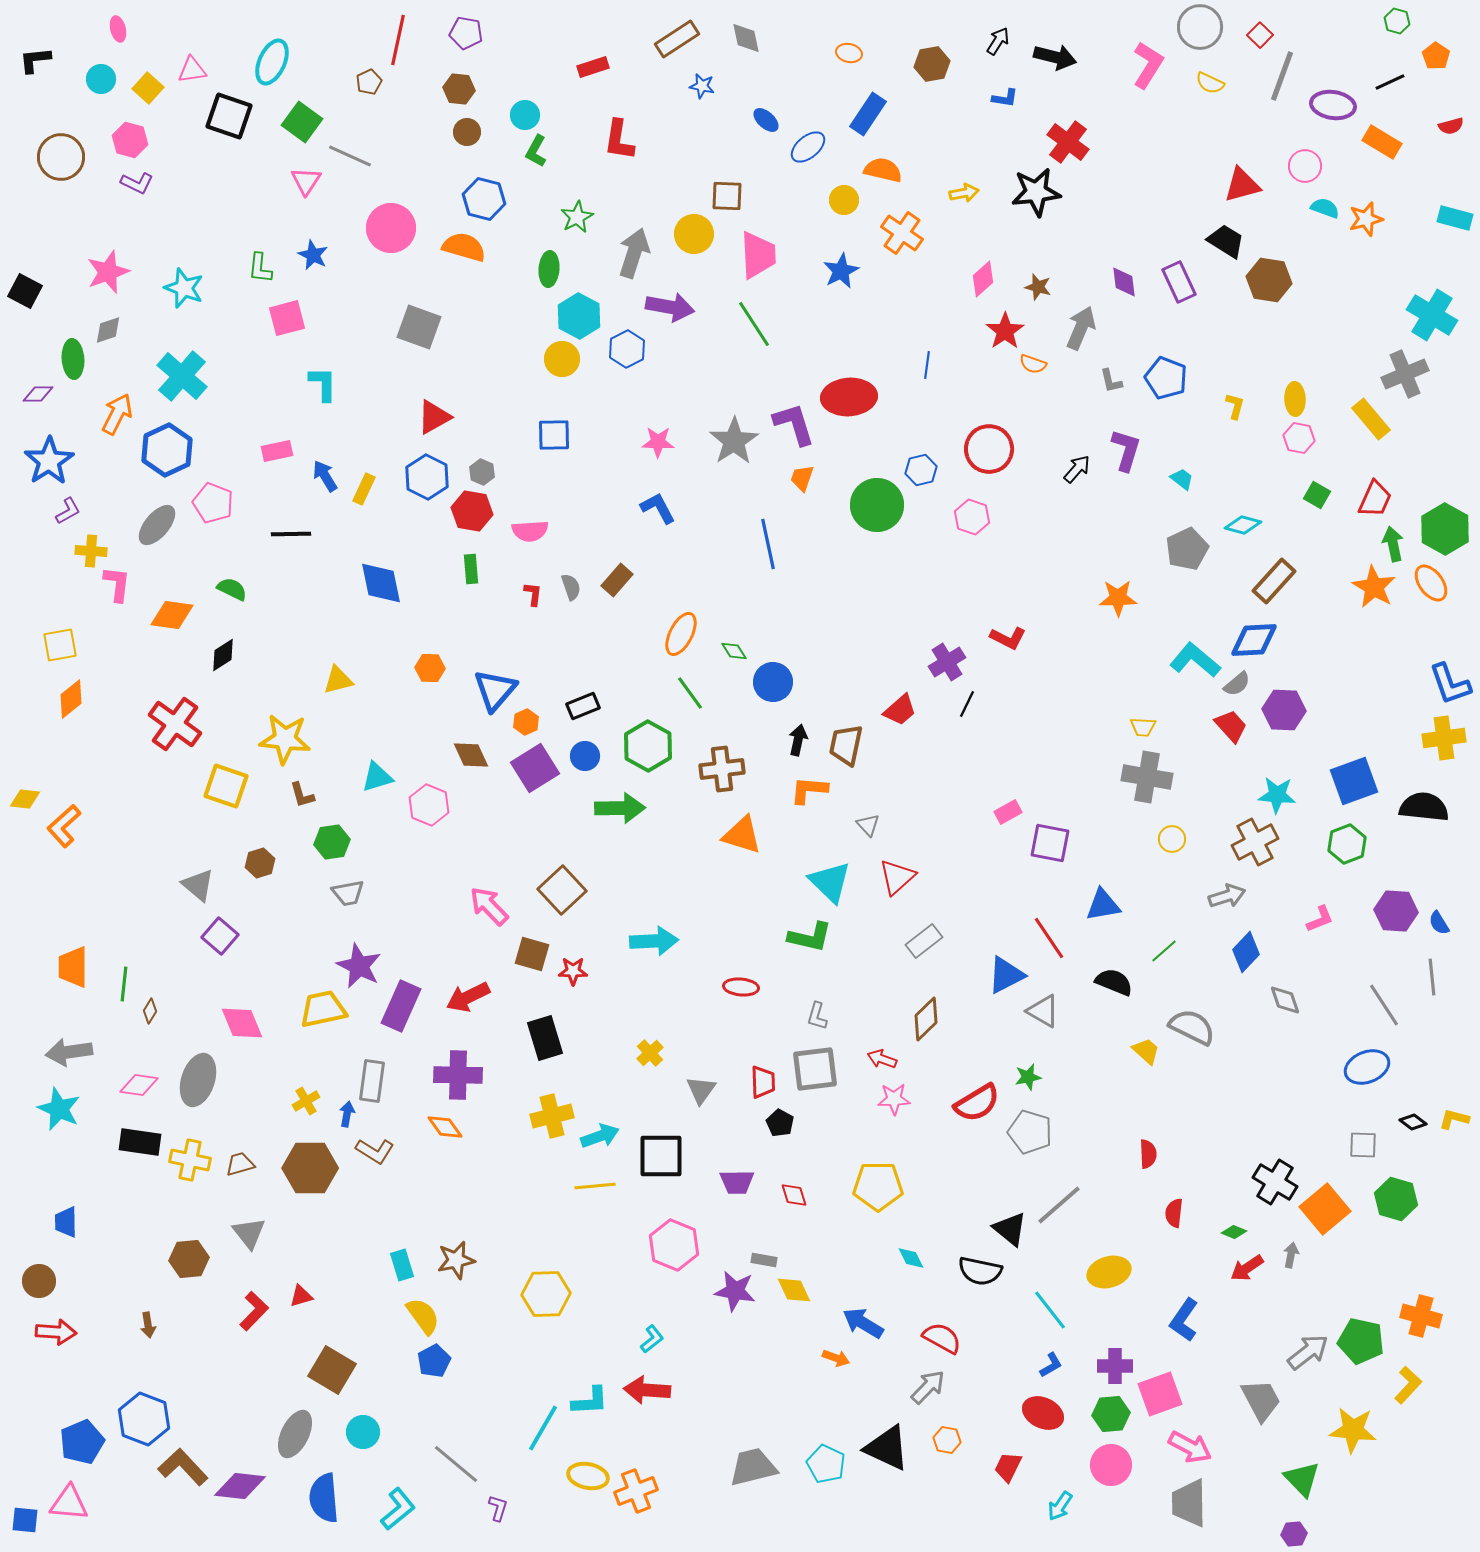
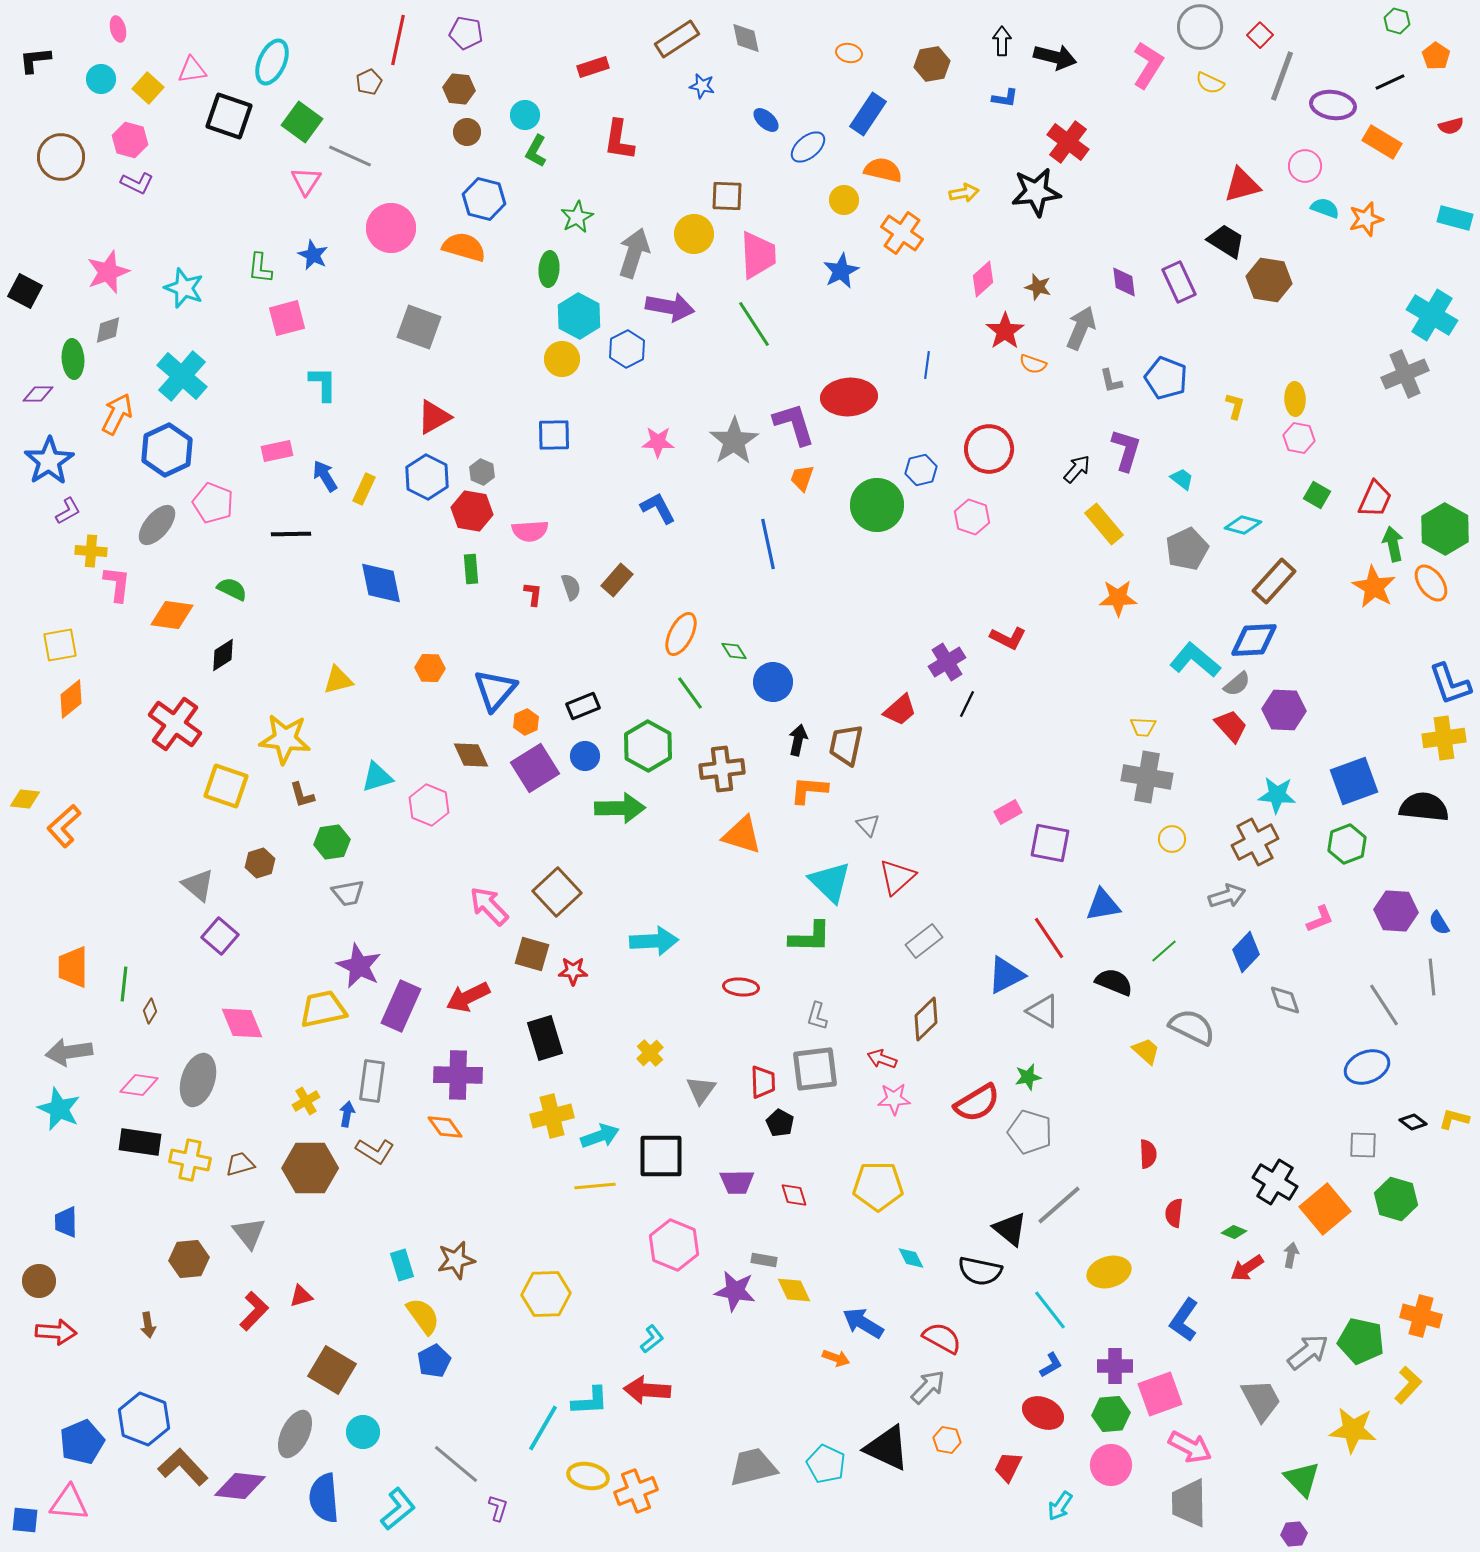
black arrow at (998, 41): moved 4 px right; rotated 32 degrees counterclockwise
yellow rectangle at (1371, 419): moved 267 px left, 105 px down
brown square at (562, 890): moved 5 px left, 2 px down
green L-shape at (810, 937): rotated 12 degrees counterclockwise
